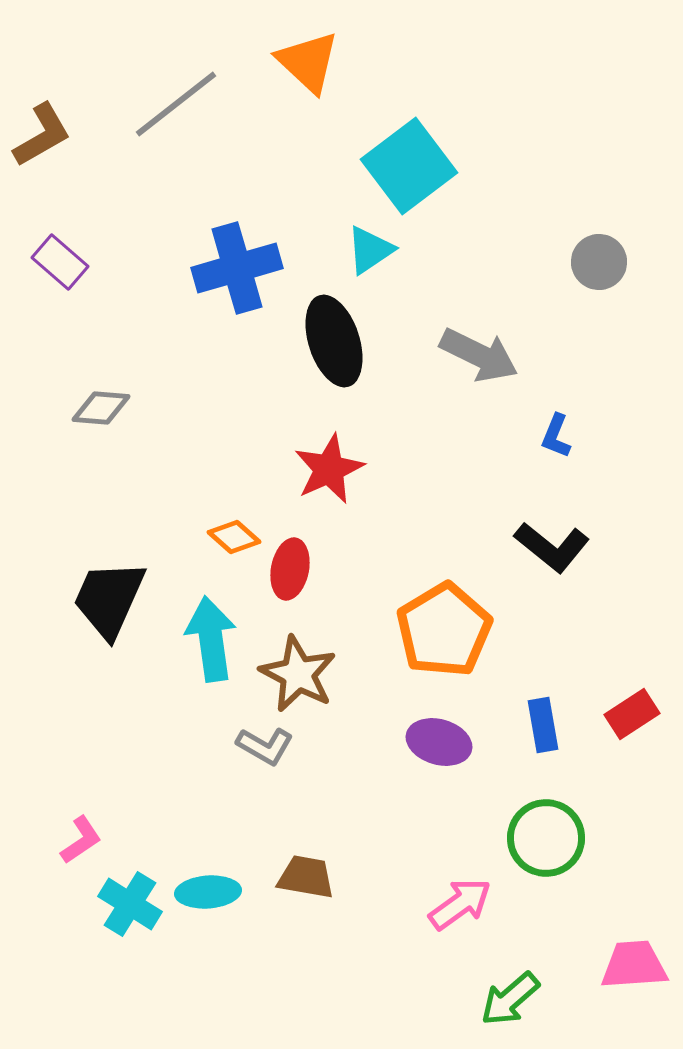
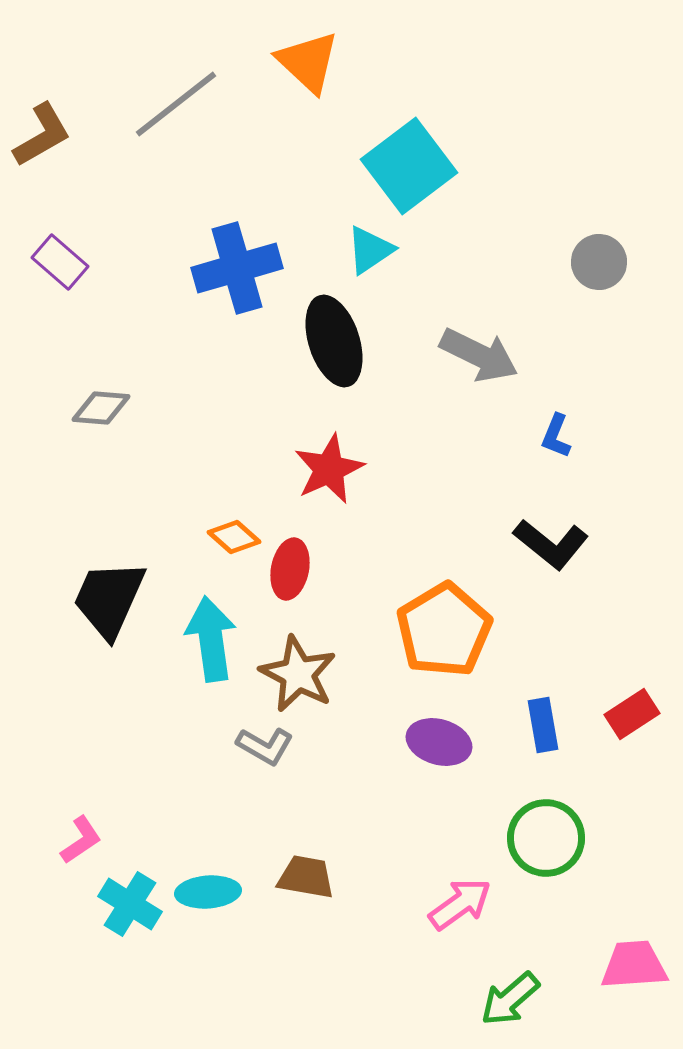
black L-shape: moved 1 px left, 3 px up
